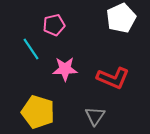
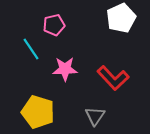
red L-shape: rotated 24 degrees clockwise
